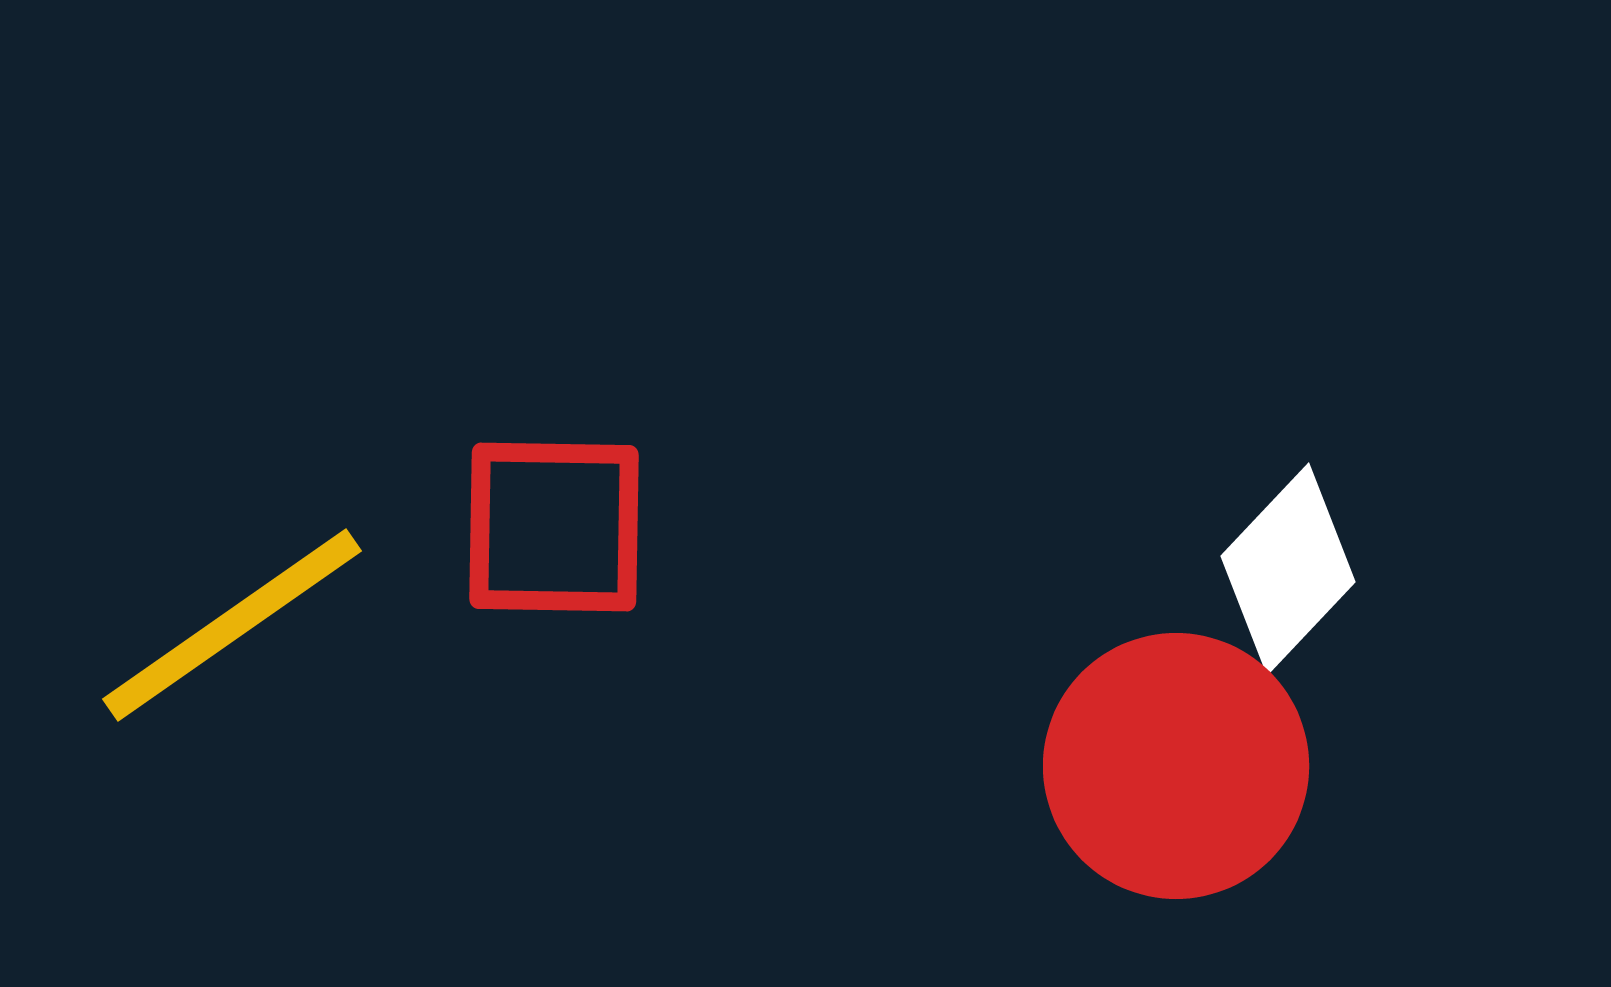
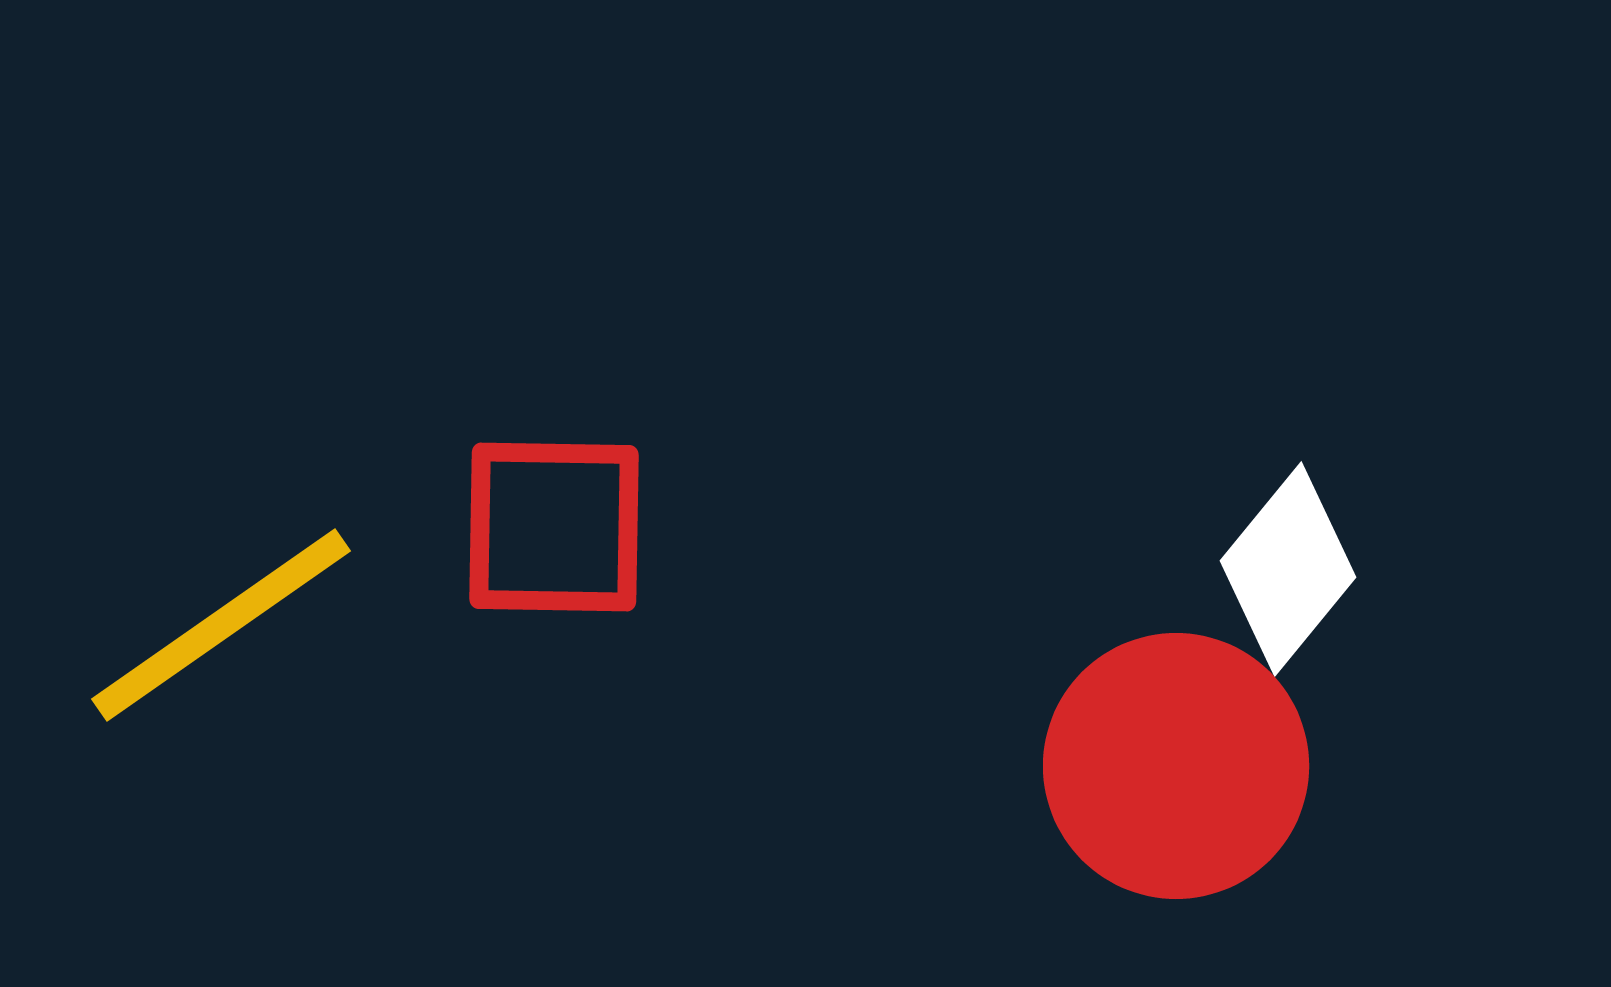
white diamond: rotated 4 degrees counterclockwise
yellow line: moved 11 px left
